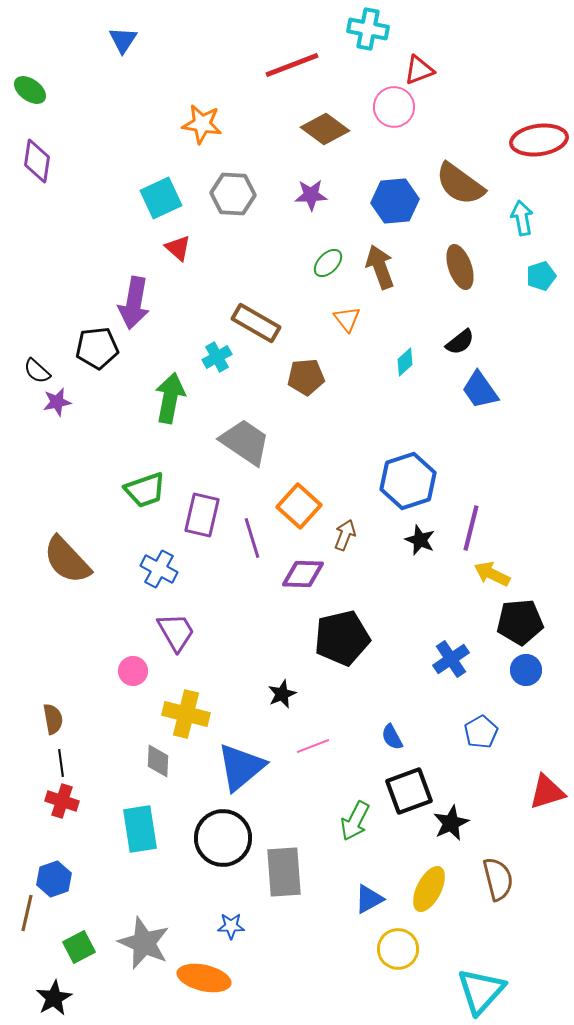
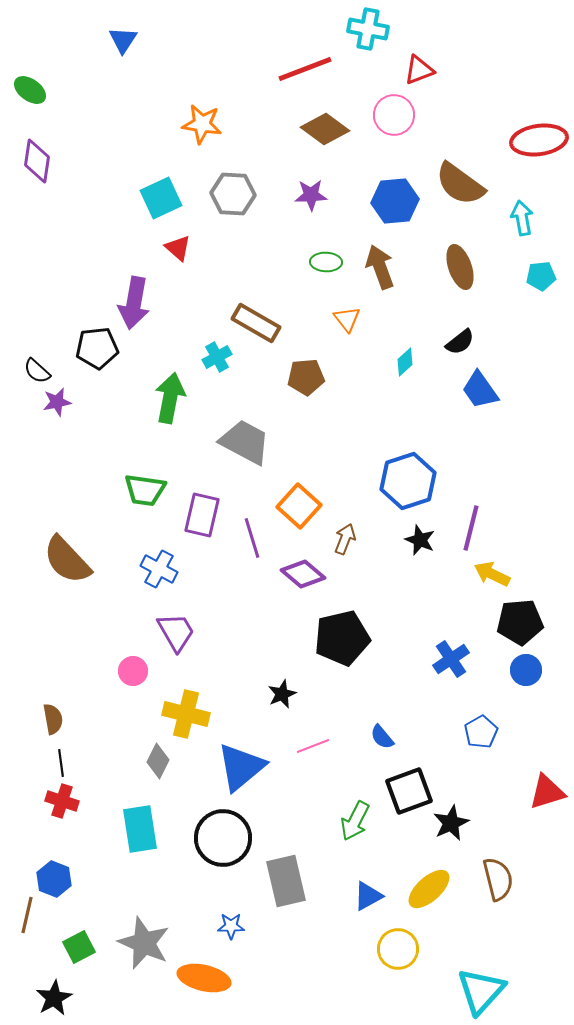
red line at (292, 65): moved 13 px right, 4 px down
pink circle at (394, 107): moved 8 px down
green ellipse at (328, 263): moved 2 px left, 1 px up; rotated 48 degrees clockwise
cyan pentagon at (541, 276): rotated 12 degrees clockwise
gray trapezoid at (245, 442): rotated 6 degrees counterclockwise
green trapezoid at (145, 490): rotated 27 degrees clockwise
brown arrow at (345, 535): moved 4 px down
purple diamond at (303, 574): rotated 39 degrees clockwise
blue semicircle at (392, 737): moved 10 px left; rotated 12 degrees counterclockwise
gray diamond at (158, 761): rotated 24 degrees clockwise
gray rectangle at (284, 872): moved 2 px right, 9 px down; rotated 9 degrees counterclockwise
blue hexagon at (54, 879): rotated 20 degrees counterclockwise
yellow ellipse at (429, 889): rotated 21 degrees clockwise
blue triangle at (369, 899): moved 1 px left, 3 px up
brown line at (27, 913): moved 2 px down
